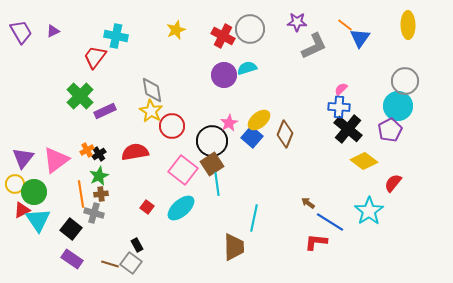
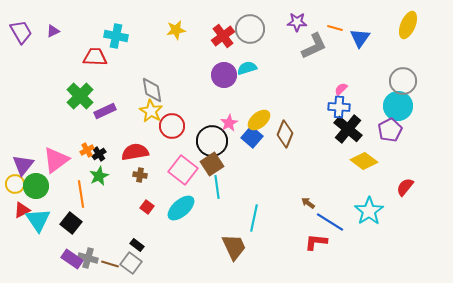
orange line at (345, 25): moved 10 px left, 3 px down; rotated 21 degrees counterclockwise
yellow ellipse at (408, 25): rotated 24 degrees clockwise
yellow star at (176, 30): rotated 12 degrees clockwise
red cross at (223, 36): rotated 25 degrees clockwise
red trapezoid at (95, 57): rotated 55 degrees clockwise
gray circle at (405, 81): moved 2 px left
purple triangle at (23, 158): moved 7 px down
red semicircle at (393, 183): moved 12 px right, 4 px down
cyan line at (217, 184): moved 3 px down
green circle at (34, 192): moved 2 px right, 6 px up
brown cross at (101, 194): moved 39 px right, 19 px up; rotated 16 degrees clockwise
gray cross at (94, 213): moved 6 px left, 45 px down
black square at (71, 229): moved 6 px up
black rectangle at (137, 245): rotated 24 degrees counterclockwise
brown trapezoid at (234, 247): rotated 24 degrees counterclockwise
